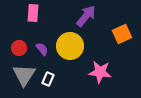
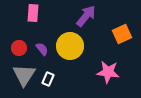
pink star: moved 8 px right
